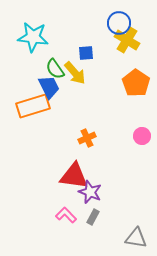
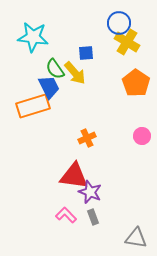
yellow cross: moved 2 px down
gray rectangle: rotated 49 degrees counterclockwise
